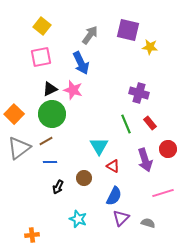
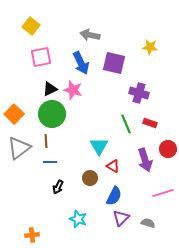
yellow square: moved 11 px left
purple square: moved 14 px left, 33 px down
gray arrow: rotated 114 degrees counterclockwise
red rectangle: rotated 32 degrees counterclockwise
brown line: rotated 64 degrees counterclockwise
brown circle: moved 6 px right
